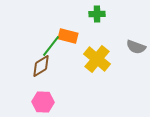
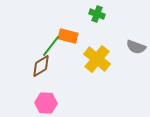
green cross: rotated 21 degrees clockwise
pink hexagon: moved 3 px right, 1 px down
